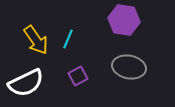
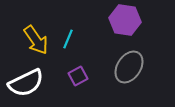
purple hexagon: moved 1 px right
gray ellipse: rotated 68 degrees counterclockwise
